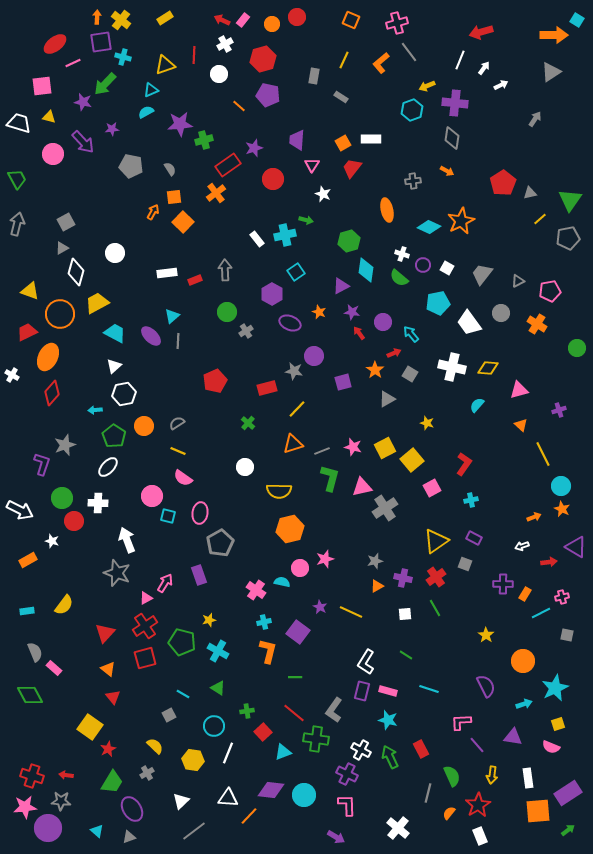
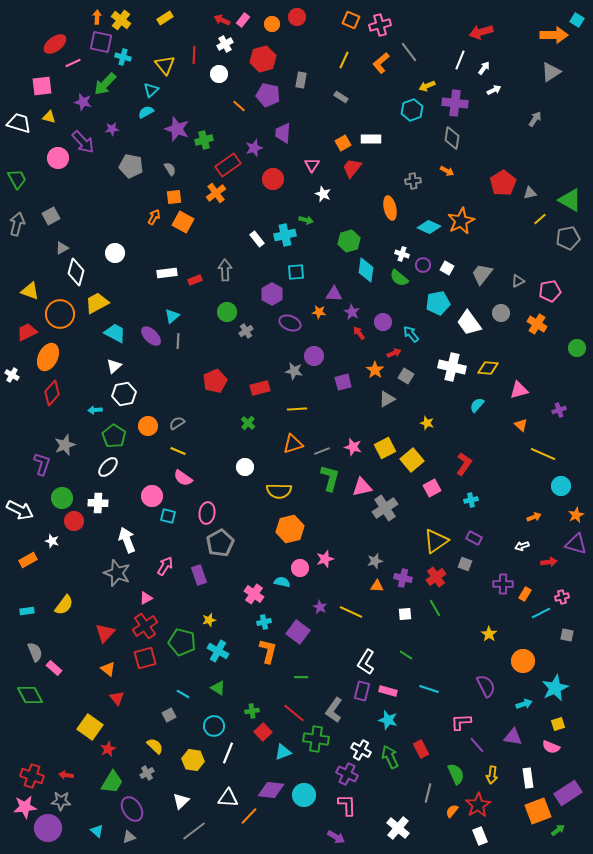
pink cross at (397, 23): moved 17 px left, 2 px down
purple square at (101, 42): rotated 20 degrees clockwise
yellow triangle at (165, 65): rotated 50 degrees counterclockwise
gray rectangle at (314, 76): moved 13 px left, 4 px down
white arrow at (501, 85): moved 7 px left, 5 px down
cyan triangle at (151, 90): rotated 21 degrees counterclockwise
purple star at (180, 124): moved 3 px left, 5 px down; rotated 25 degrees clockwise
purple trapezoid at (297, 140): moved 14 px left, 7 px up
pink circle at (53, 154): moved 5 px right, 4 px down
green triangle at (570, 200): rotated 35 degrees counterclockwise
orange ellipse at (387, 210): moved 3 px right, 2 px up
orange arrow at (153, 212): moved 1 px right, 5 px down
gray square at (66, 222): moved 15 px left, 6 px up
orange square at (183, 222): rotated 15 degrees counterclockwise
cyan square at (296, 272): rotated 30 degrees clockwise
purple triangle at (341, 286): moved 7 px left, 8 px down; rotated 30 degrees clockwise
orange star at (319, 312): rotated 16 degrees counterclockwise
purple star at (352, 312): rotated 21 degrees clockwise
gray square at (410, 374): moved 4 px left, 2 px down
red rectangle at (267, 388): moved 7 px left
yellow line at (297, 409): rotated 42 degrees clockwise
orange circle at (144, 426): moved 4 px right
yellow line at (543, 454): rotated 40 degrees counterclockwise
orange star at (562, 509): moved 14 px right, 6 px down; rotated 21 degrees clockwise
pink ellipse at (200, 513): moved 7 px right
purple triangle at (576, 547): moved 3 px up; rotated 15 degrees counterclockwise
pink arrow at (165, 583): moved 17 px up
orange triangle at (377, 586): rotated 32 degrees clockwise
pink cross at (256, 590): moved 2 px left, 4 px down
yellow star at (486, 635): moved 3 px right, 1 px up
green line at (295, 677): moved 6 px right
red triangle at (113, 697): moved 4 px right, 1 px down
green cross at (247, 711): moved 5 px right
green semicircle at (452, 776): moved 4 px right, 2 px up
orange square at (538, 811): rotated 16 degrees counterclockwise
orange semicircle at (449, 813): moved 3 px right, 2 px up
green arrow at (568, 830): moved 10 px left
